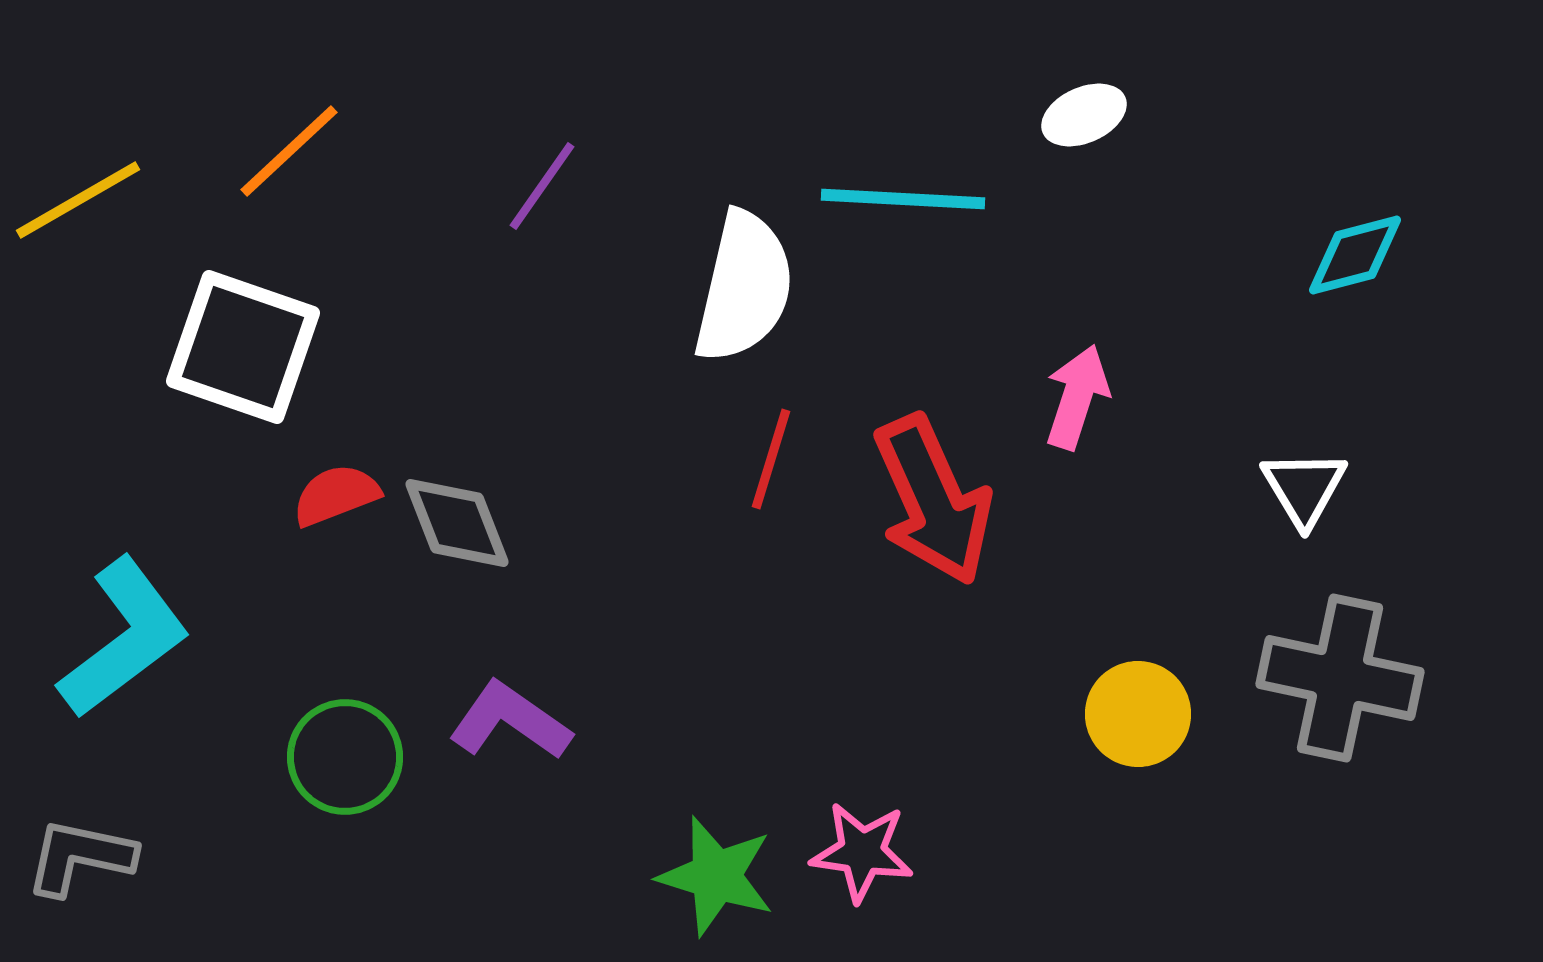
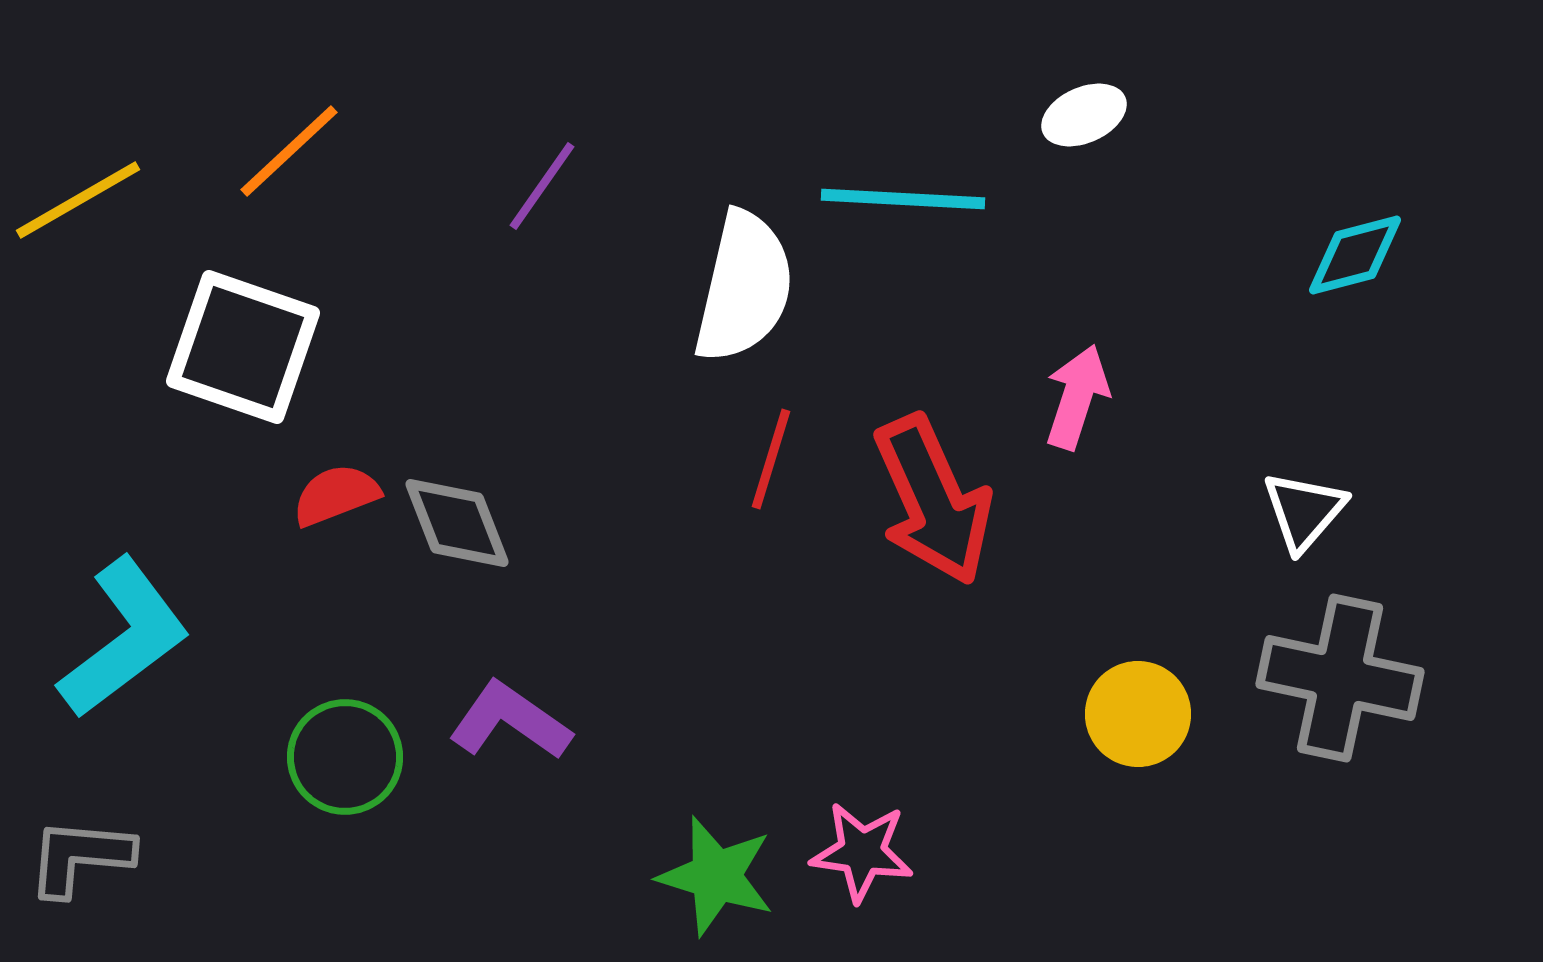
white triangle: moved 23 px down; rotated 12 degrees clockwise
gray L-shape: rotated 7 degrees counterclockwise
